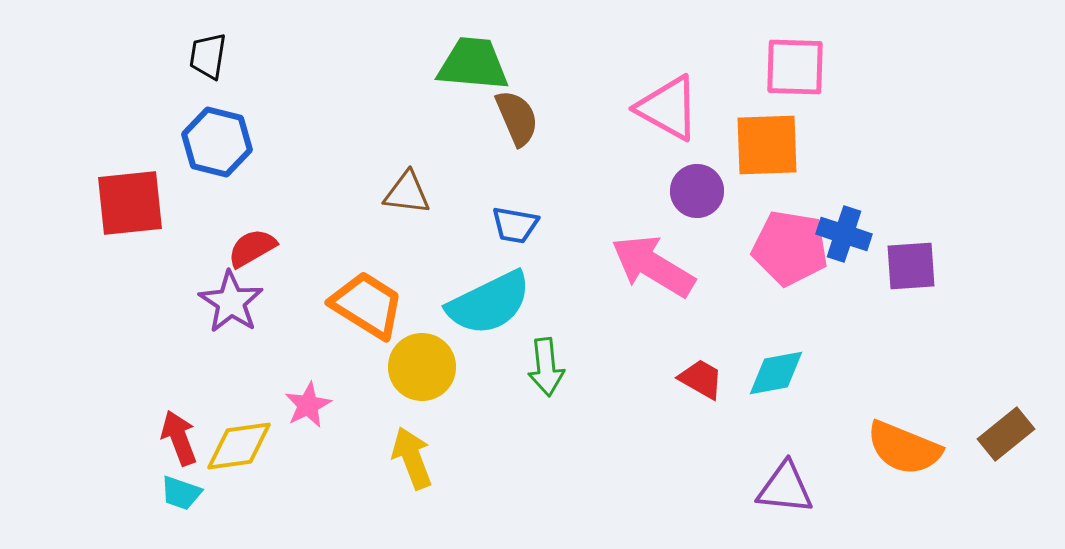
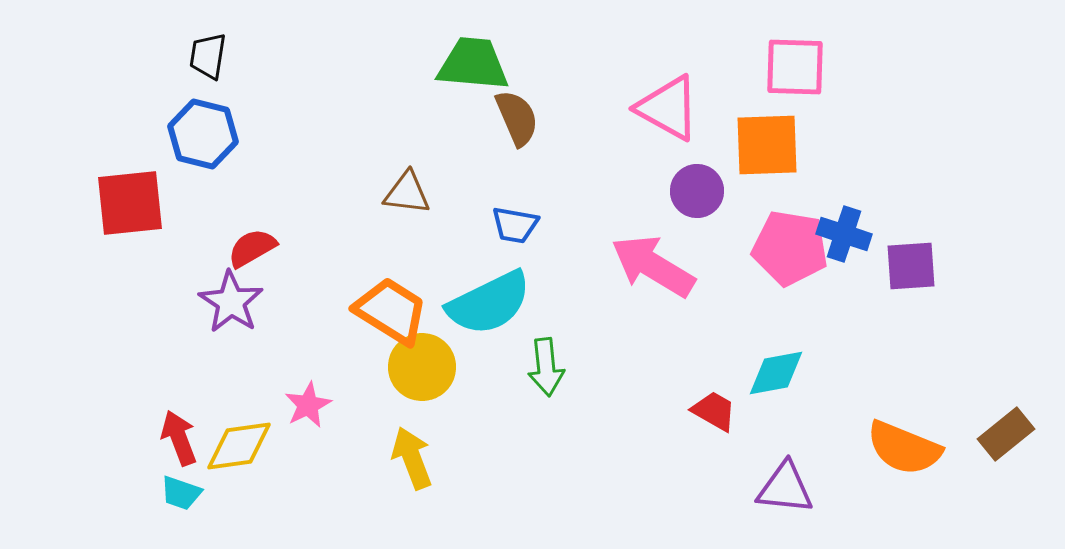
blue hexagon: moved 14 px left, 8 px up
orange trapezoid: moved 24 px right, 6 px down
red trapezoid: moved 13 px right, 32 px down
